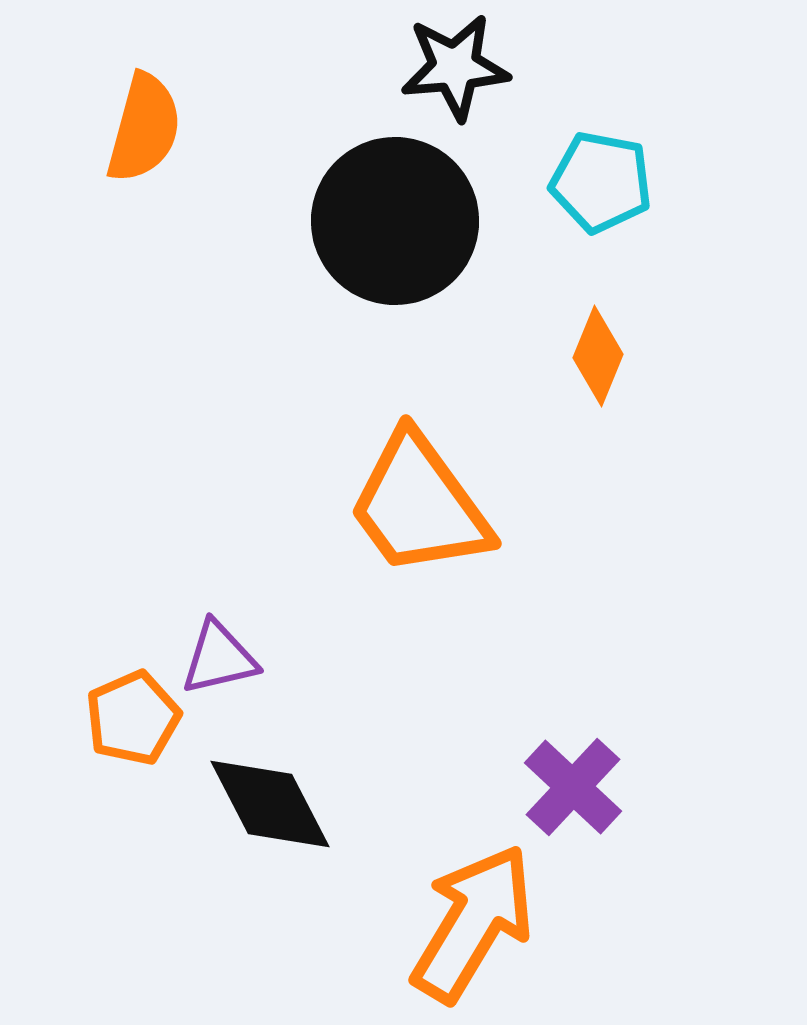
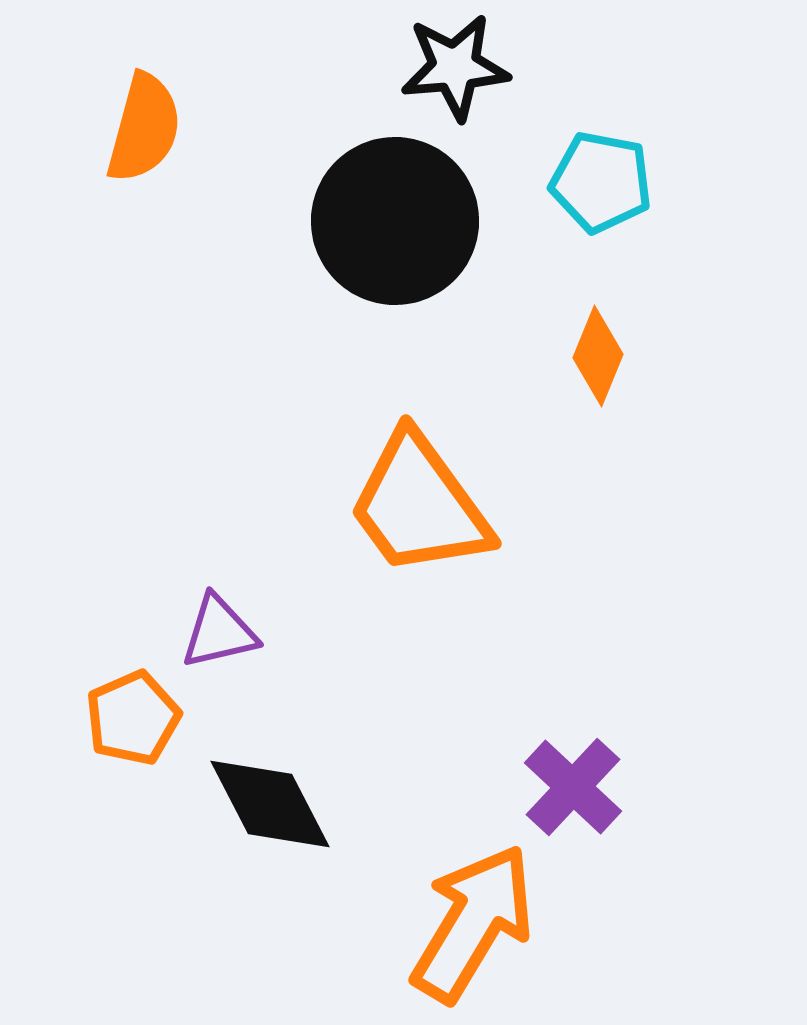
purple triangle: moved 26 px up
